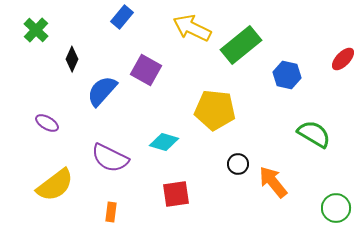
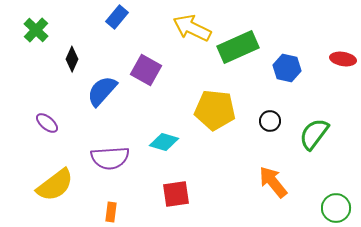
blue rectangle: moved 5 px left
green rectangle: moved 3 px left, 2 px down; rotated 15 degrees clockwise
red ellipse: rotated 55 degrees clockwise
blue hexagon: moved 7 px up
purple ellipse: rotated 10 degrees clockwise
green semicircle: rotated 84 degrees counterclockwise
purple semicircle: rotated 30 degrees counterclockwise
black circle: moved 32 px right, 43 px up
